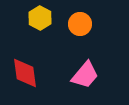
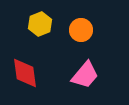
yellow hexagon: moved 6 px down; rotated 10 degrees clockwise
orange circle: moved 1 px right, 6 px down
